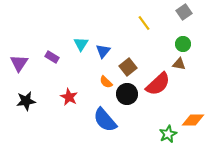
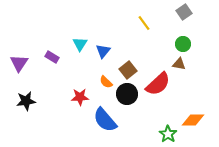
cyan triangle: moved 1 px left
brown square: moved 3 px down
red star: moved 11 px right; rotated 30 degrees counterclockwise
green star: rotated 12 degrees counterclockwise
